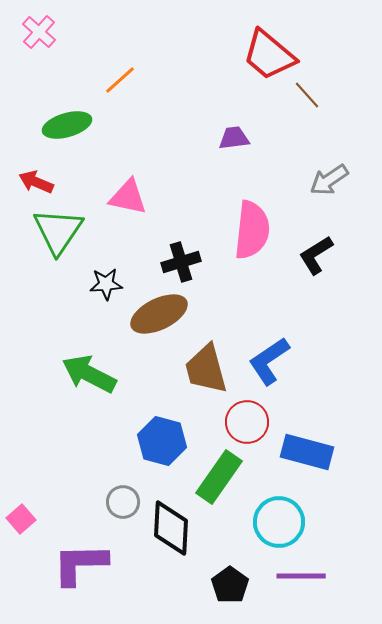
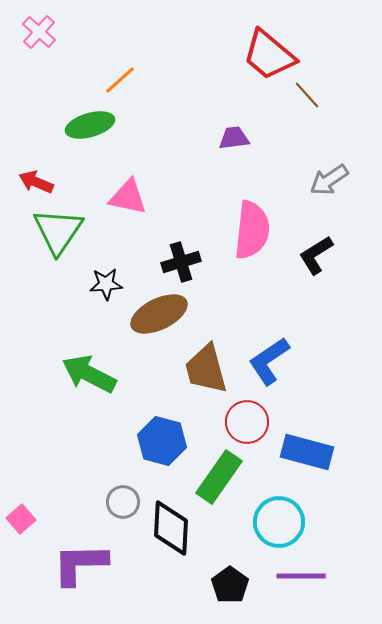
green ellipse: moved 23 px right
